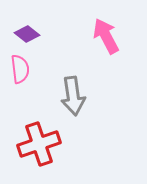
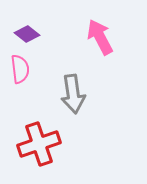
pink arrow: moved 6 px left, 1 px down
gray arrow: moved 2 px up
